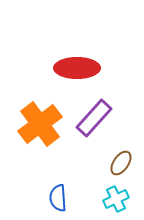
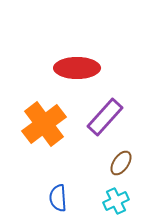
purple rectangle: moved 11 px right, 1 px up
orange cross: moved 4 px right
cyan cross: moved 2 px down
